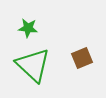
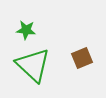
green star: moved 2 px left, 2 px down
